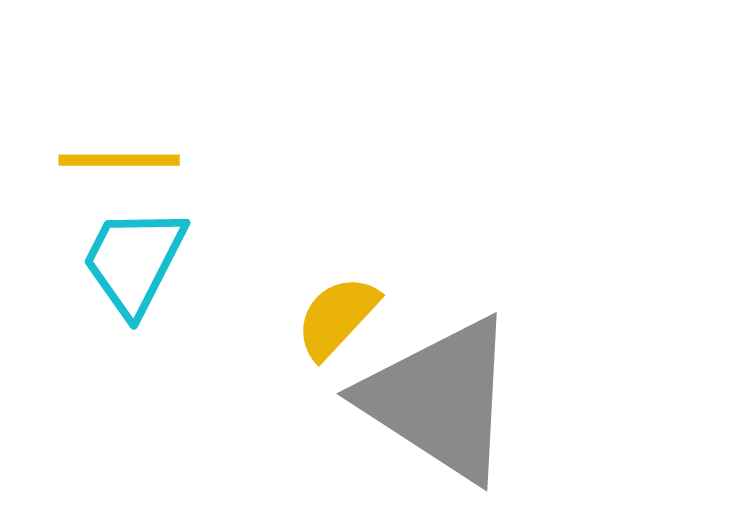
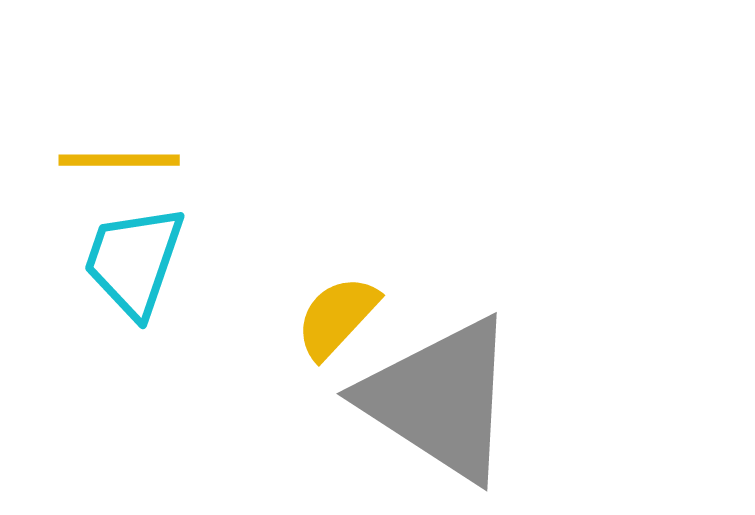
cyan trapezoid: rotated 8 degrees counterclockwise
